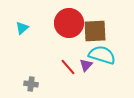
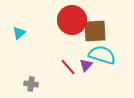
red circle: moved 3 px right, 3 px up
cyan triangle: moved 3 px left, 5 px down
